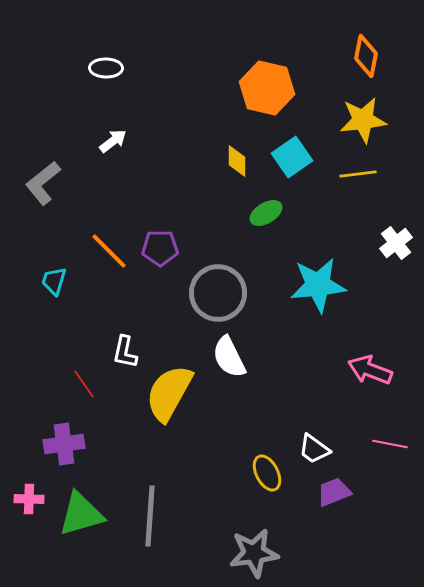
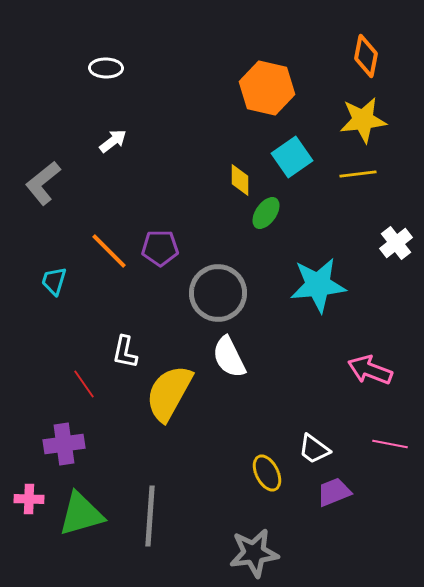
yellow diamond: moved 3 px right, 19 px down
green ellipse: rotated 24 degrees counterclockwise
